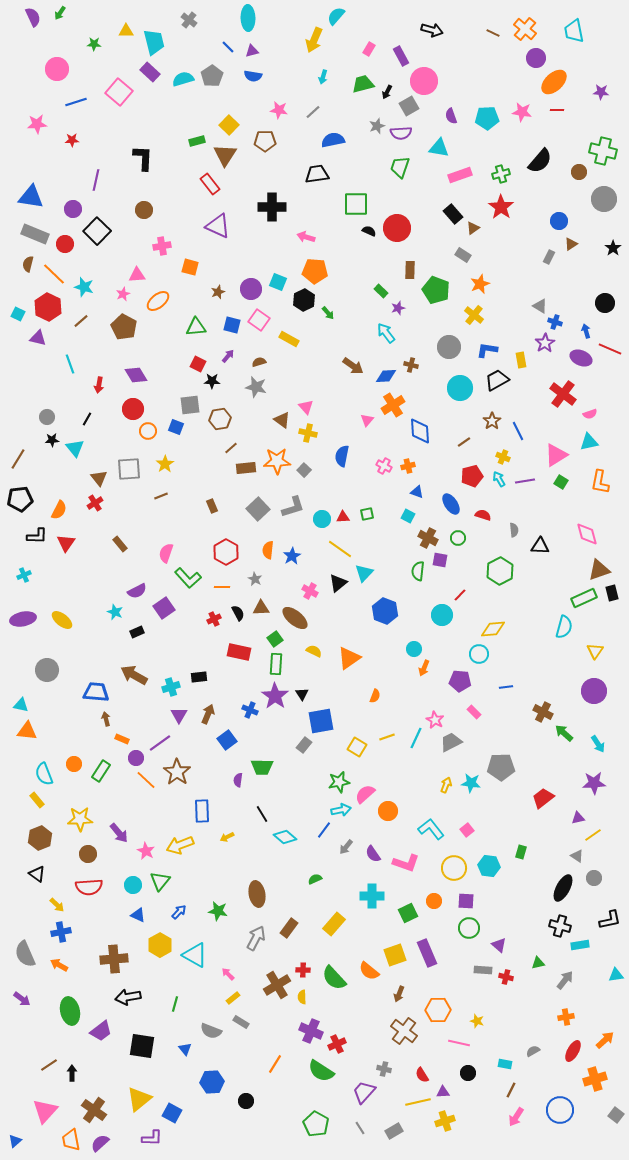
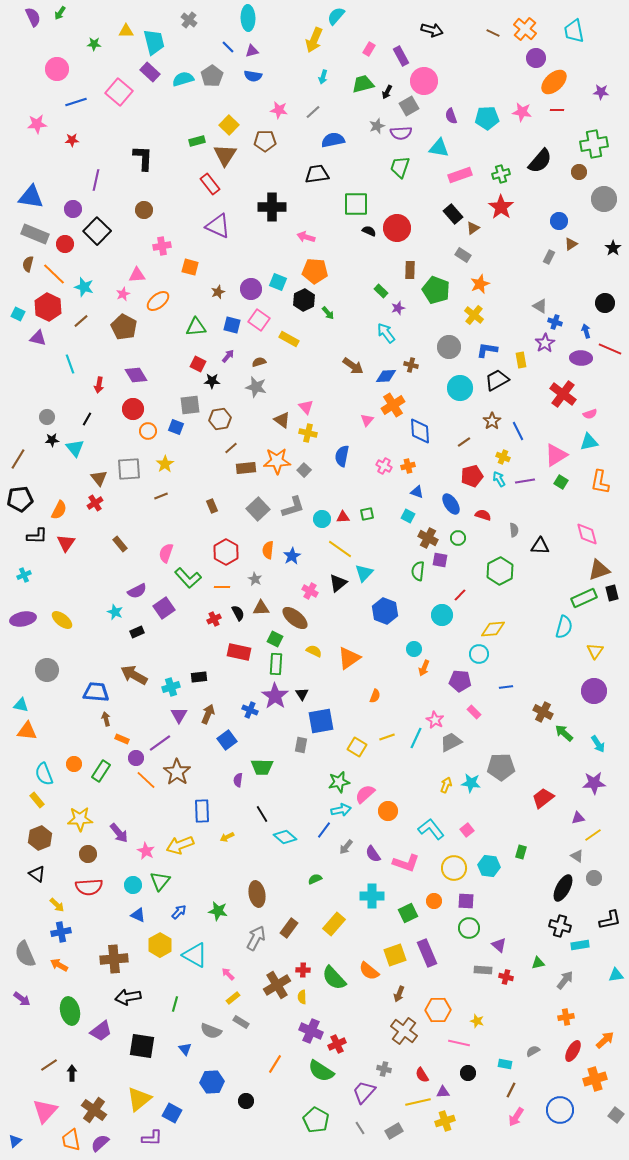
green cross at (603, 151): moved 9 px left, 7 px up; rotated 24 degrees counterclockwise
purple ellipse at (581, 358): rotated 20 degrees counterclockwise
green square at (275, 639): rotated 28 degrees counterclockwise
gray rectangle at (304, 745): moved 3 px left; rotated 28 degrees counterclockwise
green pentagon at (316, 1124): moved 4 px up
